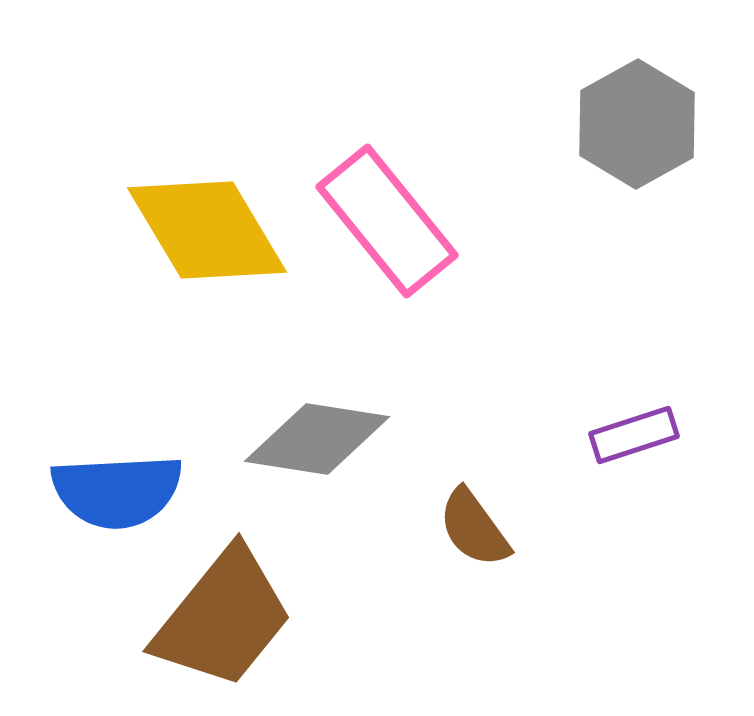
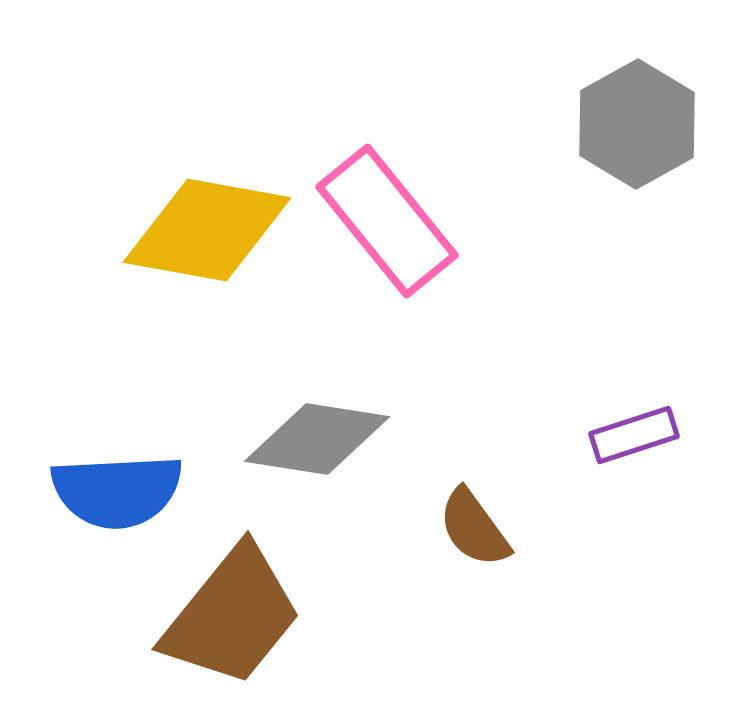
yellow diamond: rotated 49 degrees counterclockwise
brown trapezoid: moved 9 px right, 2 px up
